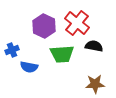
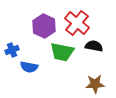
green trapezoid: moved 2 px up; rotated 15 degrees clockwise
